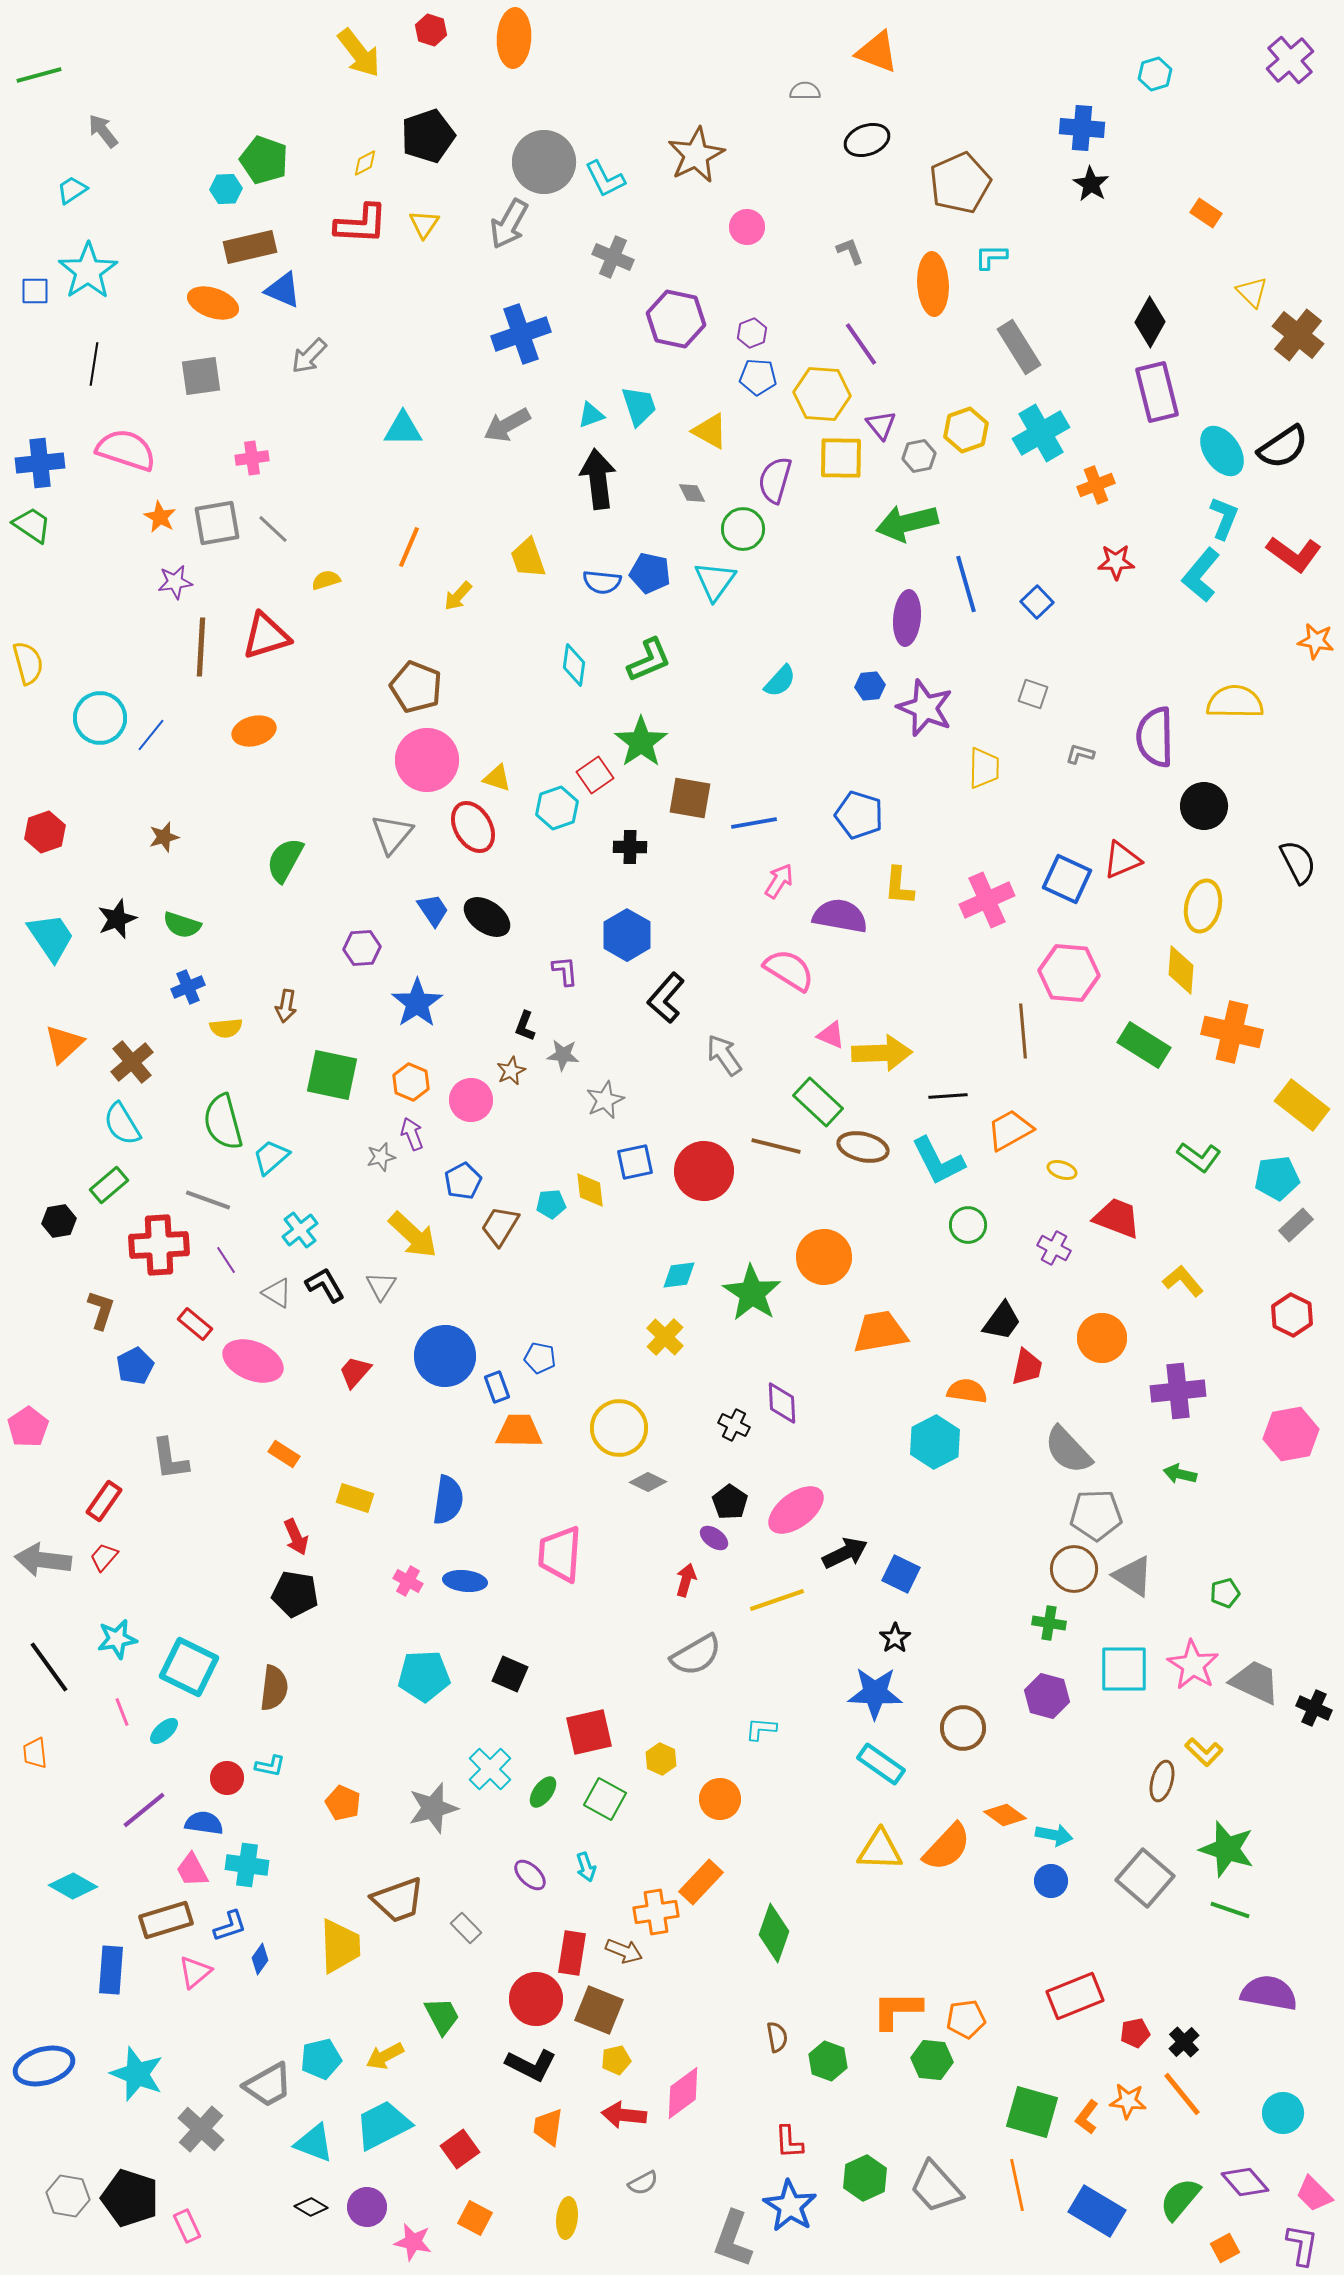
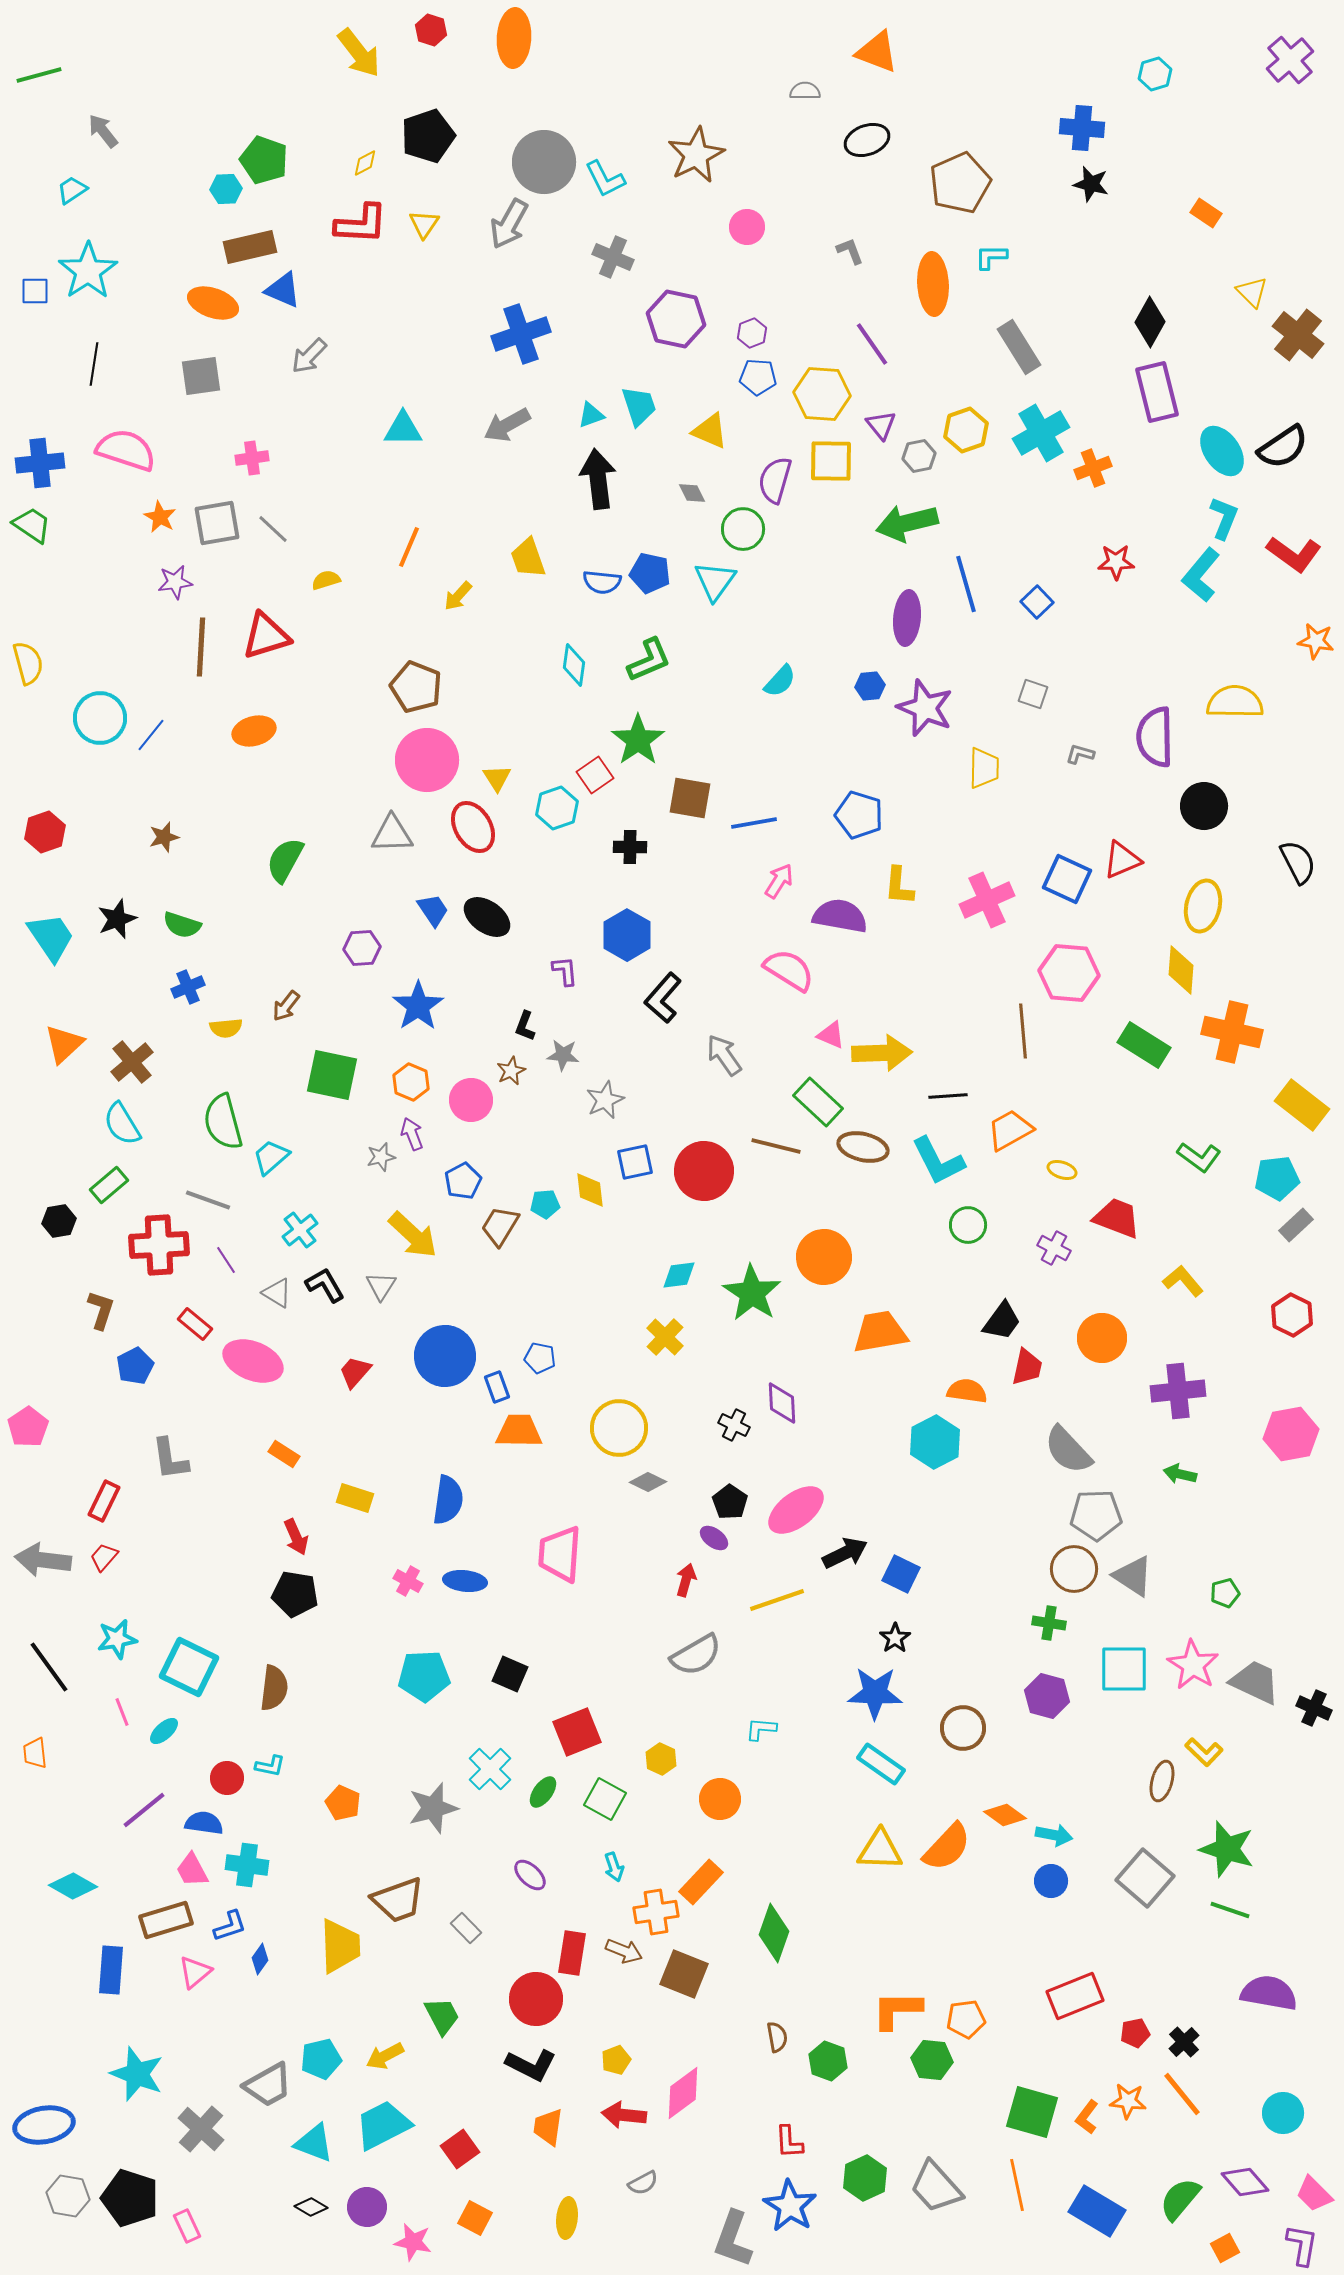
black star at (1091, 184): rotated 18 degrees counterclockwise
purple line at (861, 344): moved 11 px right
yellow triangle at (710, 431): rotated 6 degrees counterclockwise
yellow square at (841, 458): moved 10 px left, 3 px down
orange cross at (1096, 485): moved 3 px left, 17 px up
green star at (641, 742): moved 3 px left, 2 px up
yellow triangle at (497, 778): rotated 40 degrees clockwise
gray triangle at (392, 834): rotated 48 degrees clockwise
black L-shape at (666, 998): moved 3 px left
blue star at (417, 1003): moved 1 px right, 3 px down
brown arrow at (286, 1006): rotated 28 degrees clockwise
cyan pentagon at (551, 1204): moved 6 px left
red rectangle at (104, 1501): rotated 9 degrees counterclockwise
red square at (589, 1732): moved 12 px left; rotated 9 degrees counterclockwise
cyan arrow at (586, 1867): moved 28 px right
brown square at (599, 2010): moved 85 px right, 36 px up
yellow pentagon at (616, 2060): rotated 8 degrees counterclockwise
blue ellipse at (44, 2066): moved 59 px down; rotated 6 degrees clockwise
